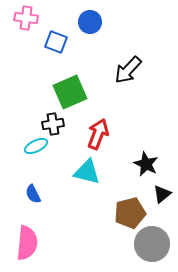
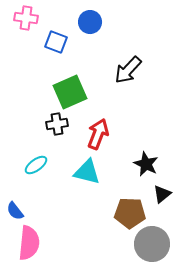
black cross: moved 4 px right
cyan ellipse: moved 19 px down; rotated 10 degrees counterclockwise
blue semicircle: moved 18 px left, 17 px down; rotated 12 degrees counterclockwise
brown pentagon: rotated 16 degrees clockwise
pink semicircle: moved 2 px right
